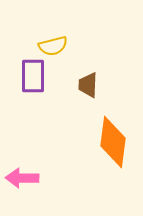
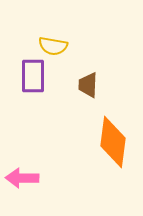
yellow semicircle: rotated 24 degrees clockwise
